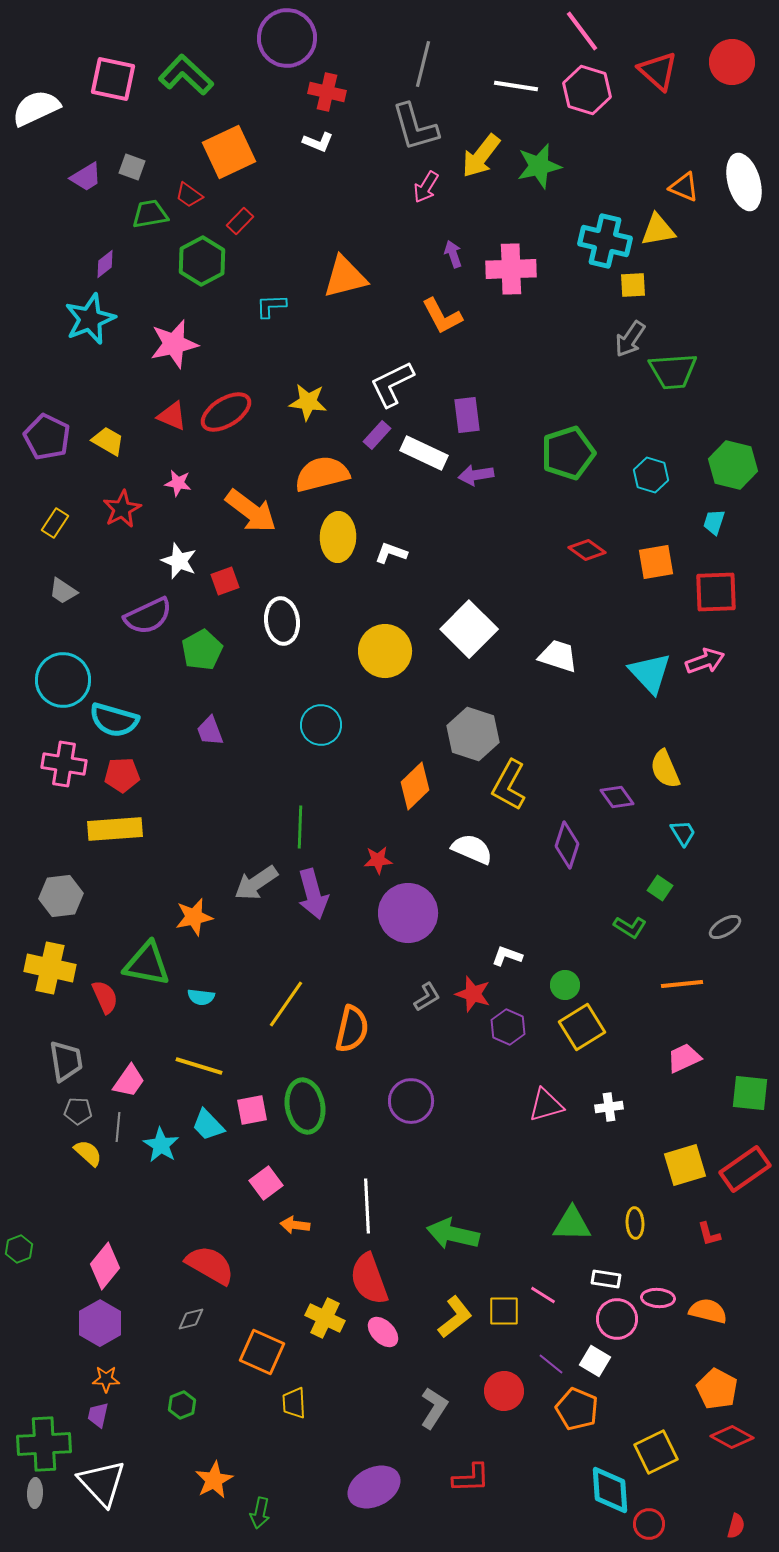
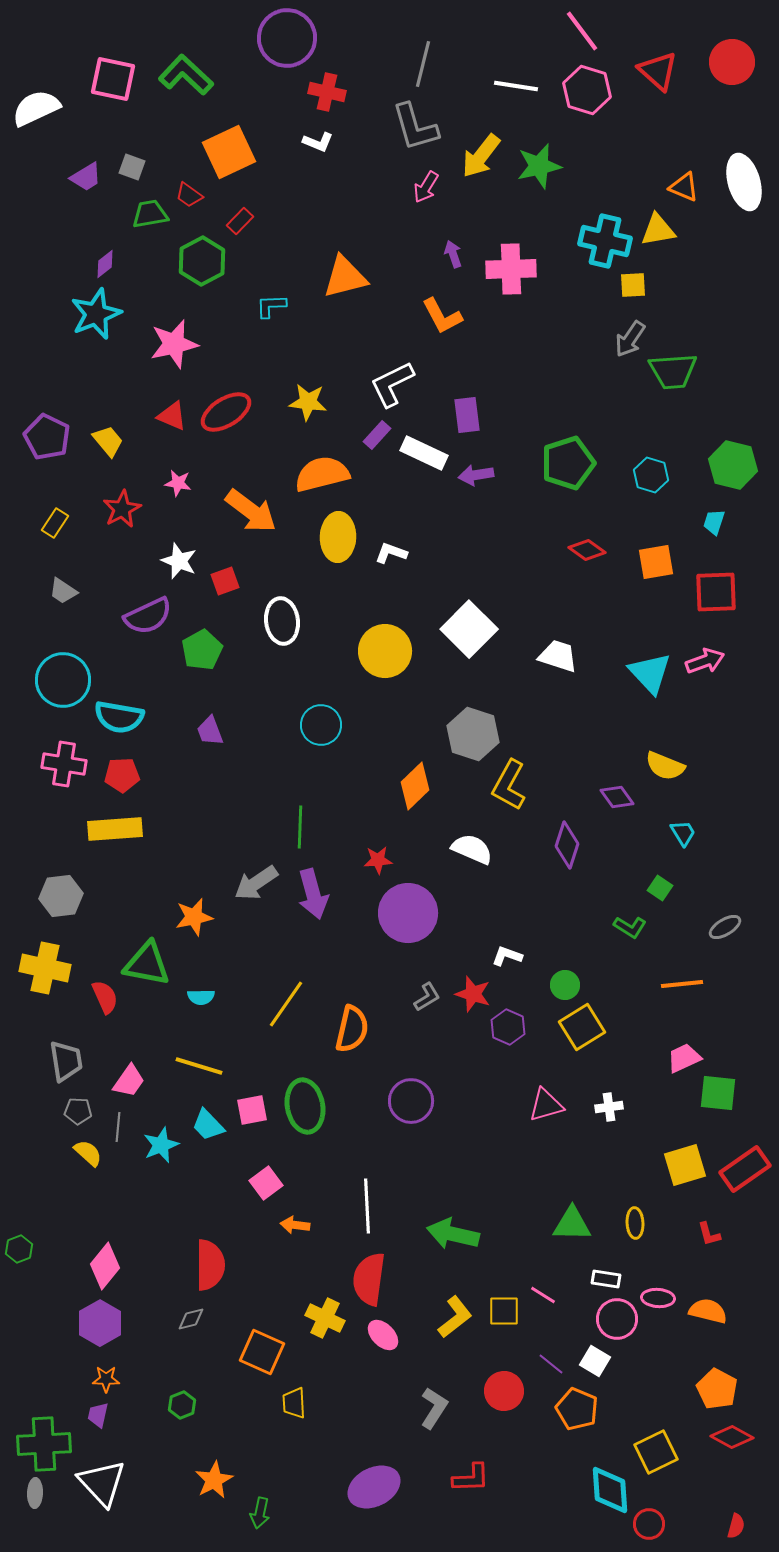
cyan star at (90, 319): moved 6 px right, 5 px up
yellow trapezoid at (108, 441): rotated 20 degrees clockwise
green pentagon at (568, 453): moved 10 px down
cyan semicircle at (114, 720): moved 5 px right, 3 px up; rotated 6 degrees counterclockwise
yellow semicircle at (665, 769): moved 3 px up; rotated 45 degrees counterclockwise
yellow cross at (50, 968): moved 5 px left
cyan semicircle at (201, 997): rotated 8 degrees counterclockwise
green square at (750, 1093): moved 32 px left
cyan star at (161, 1145): rotated 18 degrees clockwise
red semicircle at (210, 1265): rotated 60 degrees clockwise
red semicircle at (369, 1279): rotated 28 degrees clockwise
pink ellipse at (383, 1332): moved 3 px down
